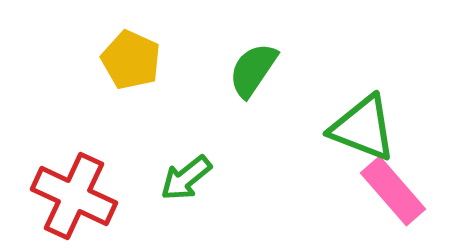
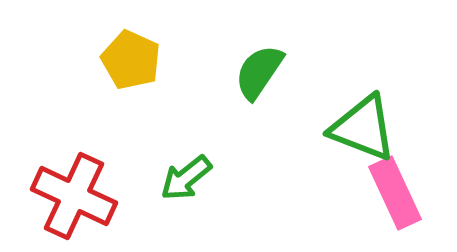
green semicircle: moved 6 px right, 2 px down
pink rectangle: moved 2 px right, 2 px down; rotated 16 degrees clockwise
